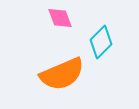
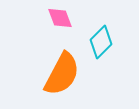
orange semicircle: rotated 39 degrees counterclockwise
